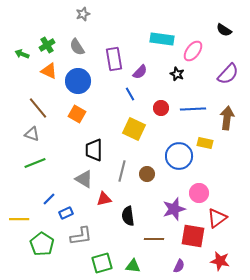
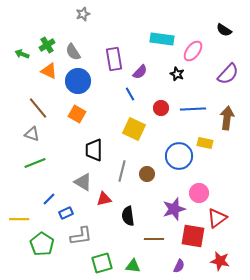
gray semicircle at (77, 47): moved 4 px left, 5 px down
gray triangle at (84, 179): moved 1 px left, 3 px down
